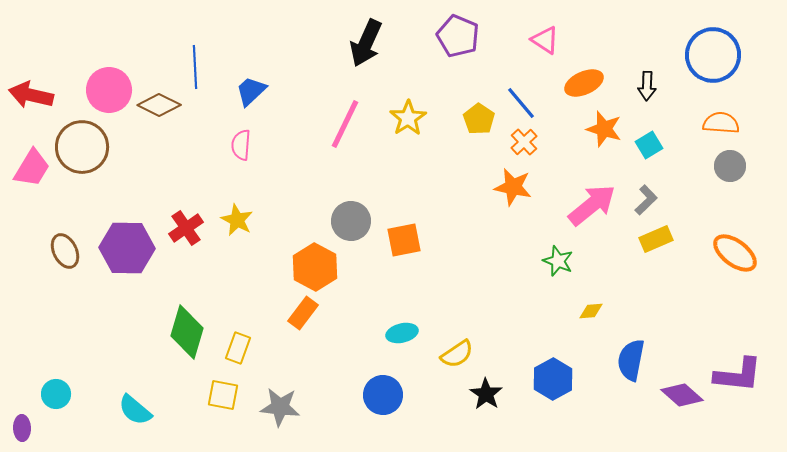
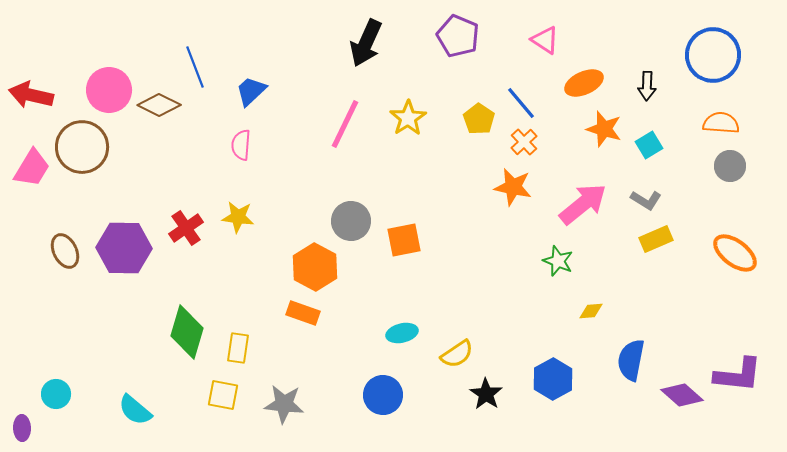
blue line at (195, 67): rotated 18 degrees counterclockwise
gray L-shape at (646, 200): rotated 76 degrees clockwise
pink arrow at (592, 205): moved 9 px left, 1 px up
yellow star at (237, 220): moved 1 px right, 3 px up; rotated 20 degrees counterclockwise
purple hexagon at (127, 248): moved 3 px left
orange rectangle at (303, 313): rotated 72 degrees clockwise
yellow rectangle at (238, 348): rotated 12 degrees counterclockwise
gray star at (280, 407): moved 4 px right, 3 px up
